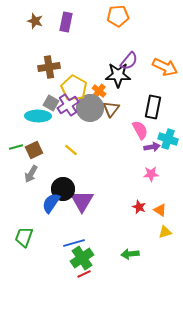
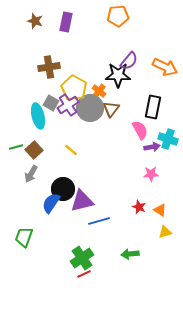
cyan ellipse: rotated 75 degrees clockwise
brown square: rotated 18 degrees counterclockwise
purple triangle: rotated 45 degrees clockwise
blue line: moved 25 px right, 22 px up
